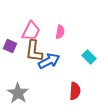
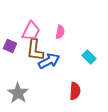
brown L-shape: moved 1 px right, 1 px up
